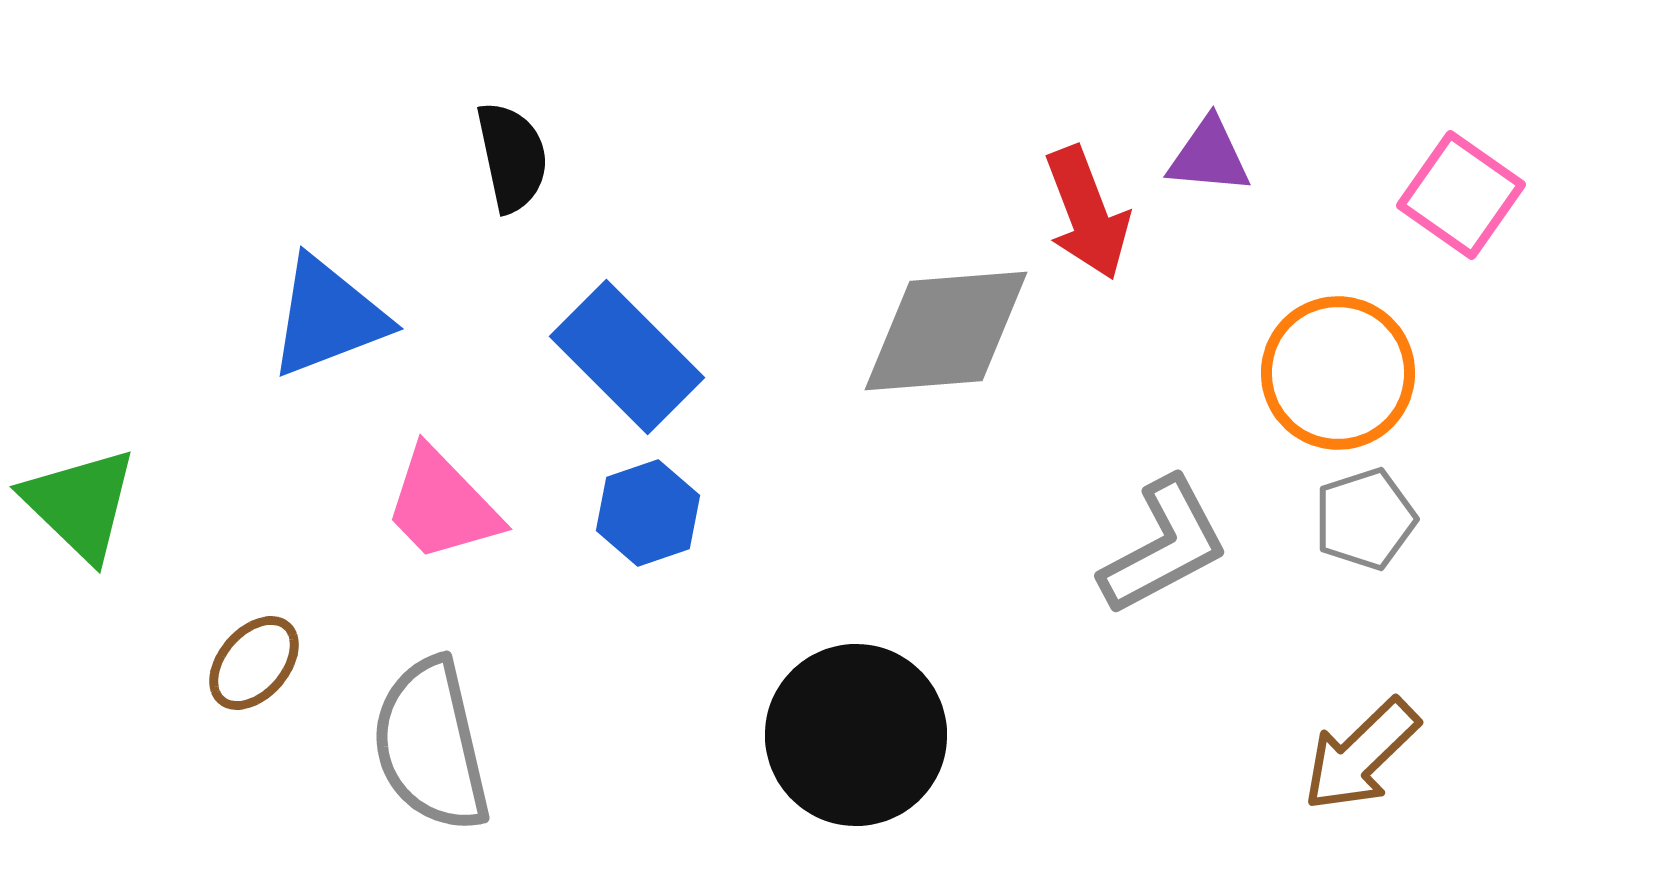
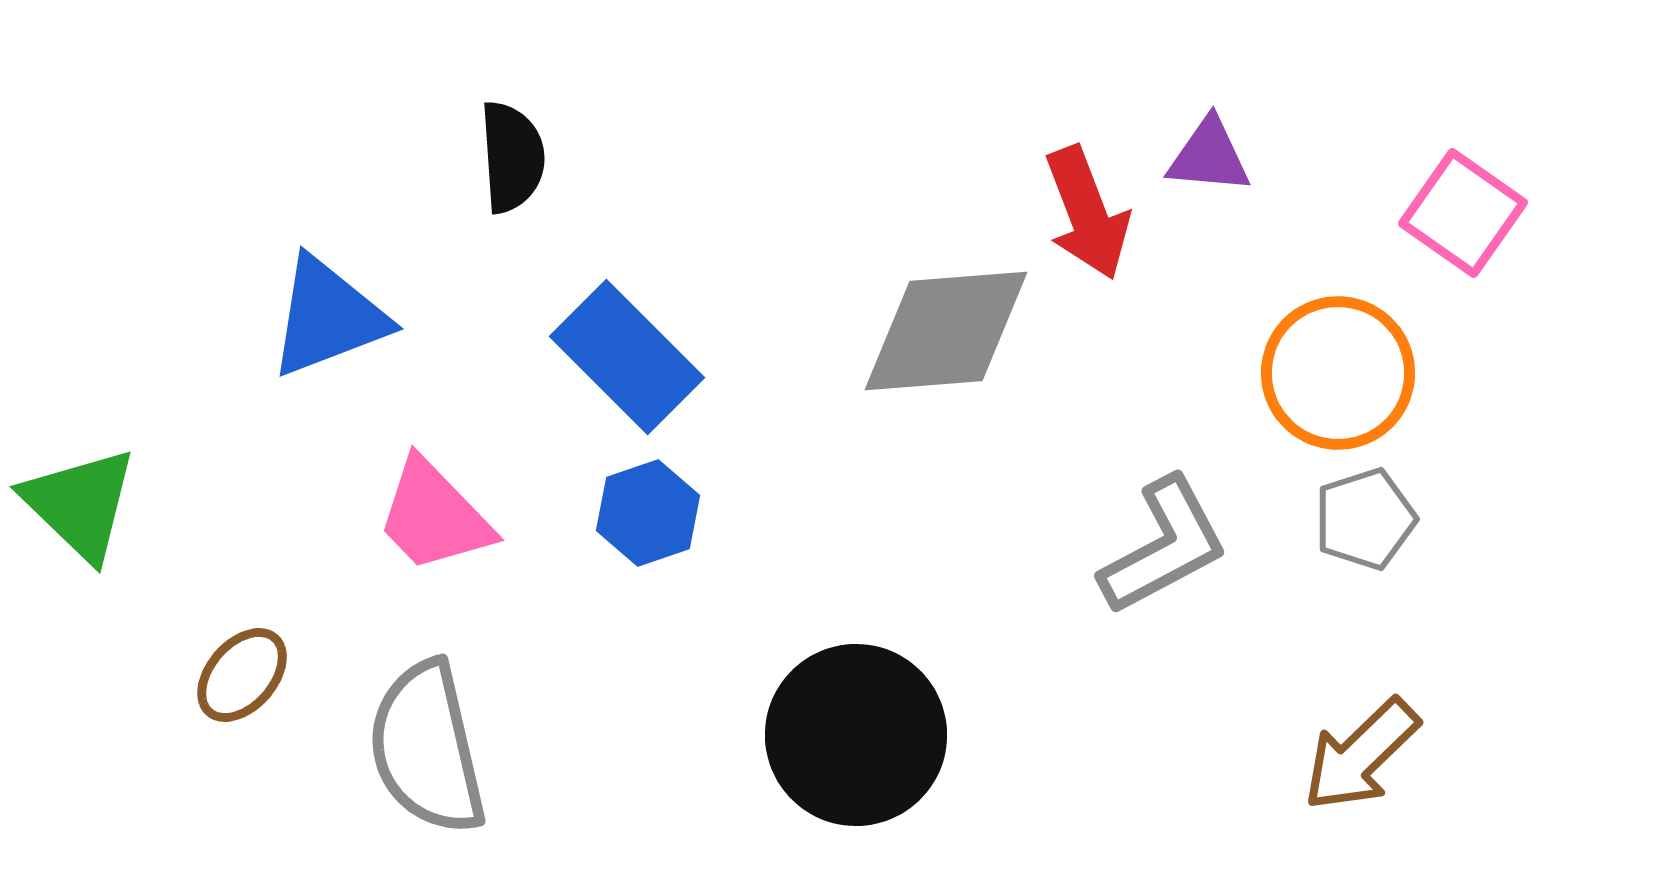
black semicircle: rotated 8 degrees clockwise
pink square: moved 2 px right, 18 px down
pink trapezoid: moved 8 px left, 11 px down
brown ellipse: moved 12 px left, 12 px down
gray semicircle: moved 4 px left, 3 px down
